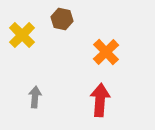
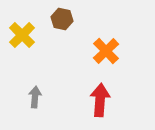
orange cross: moved 1 px up
